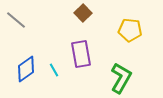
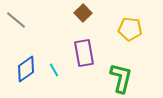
yellow pentagon: moved 1 px up
purple rectangle: moved 3 px right, 1 px up
green L-shape: rotated 16 degrees counterclockwise
